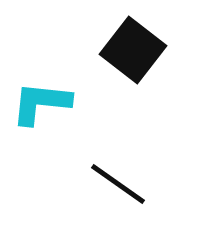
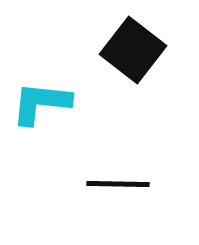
black line: rotated 34 degrees counterclockwise
